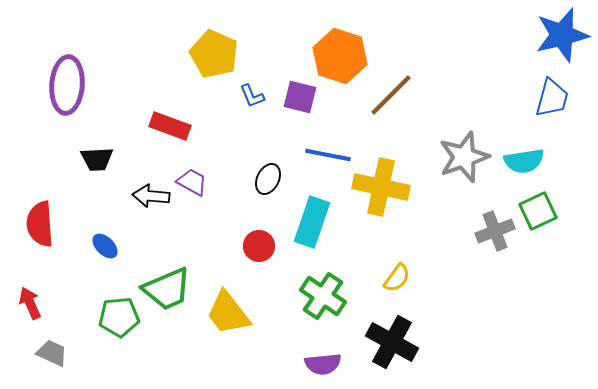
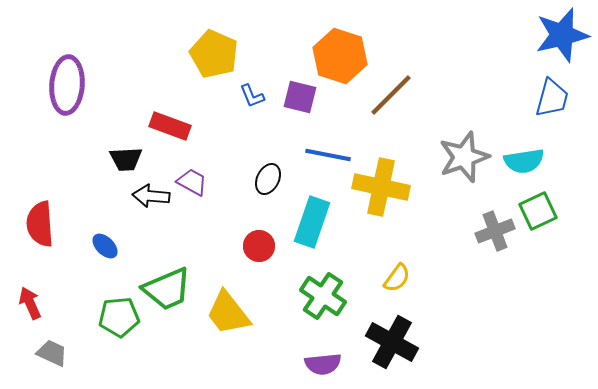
black trapezoid: moved 29 px right
